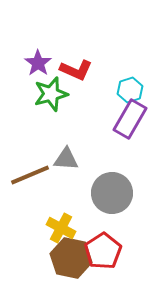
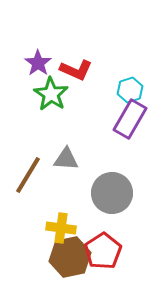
green star: rotated 24 degrees counterclockwise
brown line: moved 2 px left; rotated 36 degrees counterclockwise
yellow cross: rotated 20 degrees counterclockwise
brown hexagon: moved 1 px left, 1 px up; rotated 24 degrees counterclockwise
